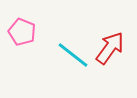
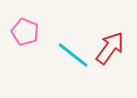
pink pentagon: moved 3 px right
